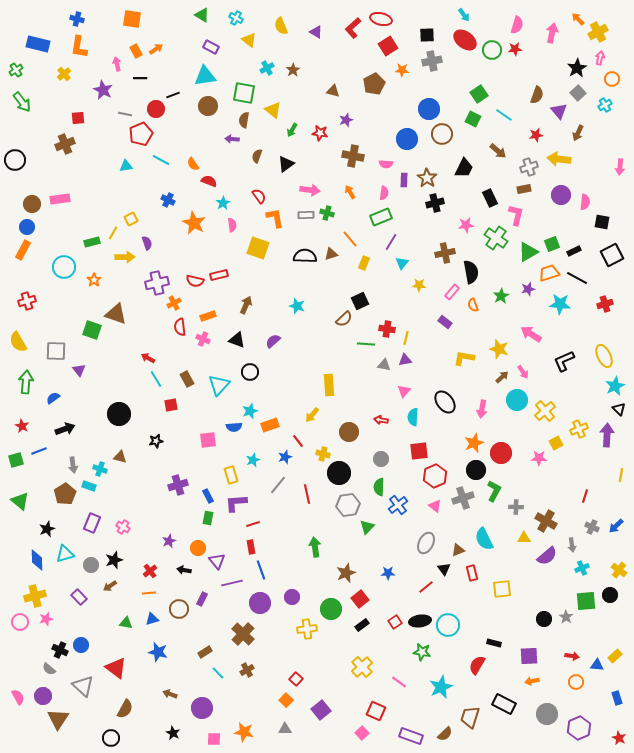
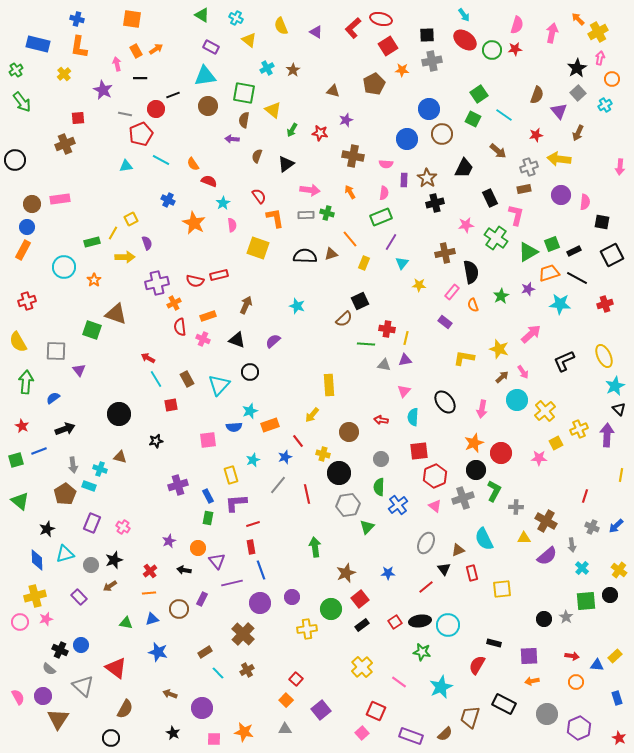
pink arrow at (531, 334): rotated 105 degrees clockwise
cyan cross at (582, 568): rotated 24 degrees counterclockwise
